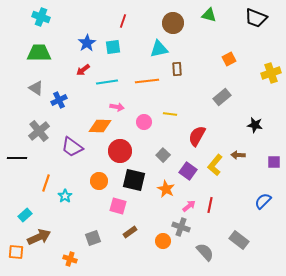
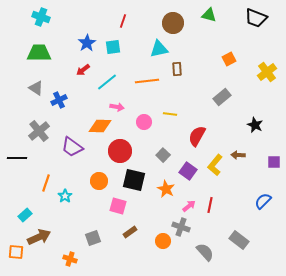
yellow cross at (271, 73): moved 4 px left, 1 px up; rotated 18 degrees counterclockwise
cyan line at (107, 82): rotated 30 degrees counterclockwise
black star at (255, 125): rotated 14 degrees clockwise
